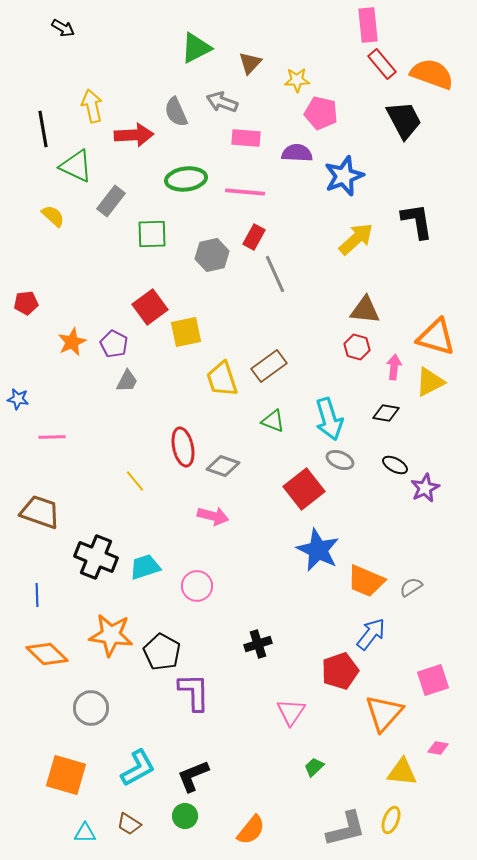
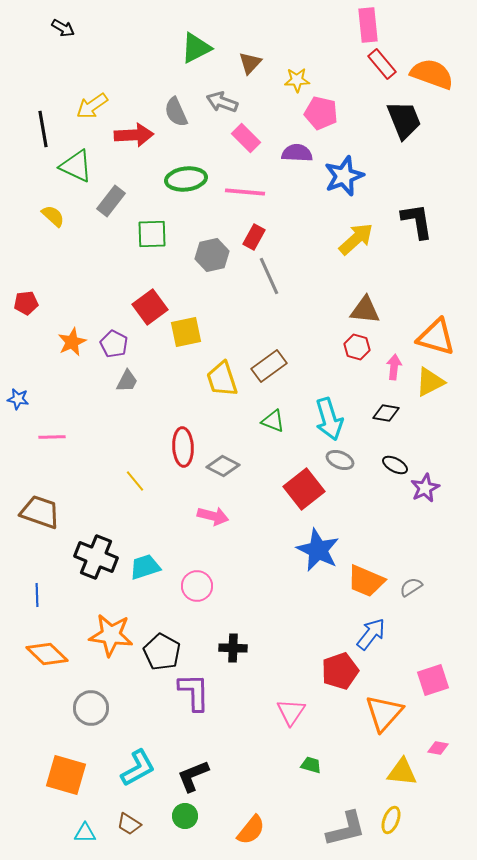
yellow arrow at (92, 106): rotated 112 degrees counterclockwise
black trapezoid at (404, 120): rotated 6 degrees clockwise
pink rectangle at (246, 138): rotated 40 degrees clockwise
gray line at (275, 274): moved 6 px left, 2 px down
red ellipse at (183, 447): rotated 9 degrees clockwise
gray diamond at (223, 466): rotated 8 degrees clockwise
black cross at (258, 644): moved 25 px left, 4 px down; rotated 20 degrees clockwise
green trapezoid at (314, 767): moved 3 px left, 2 px up; rotated 60 degrees clockwise
